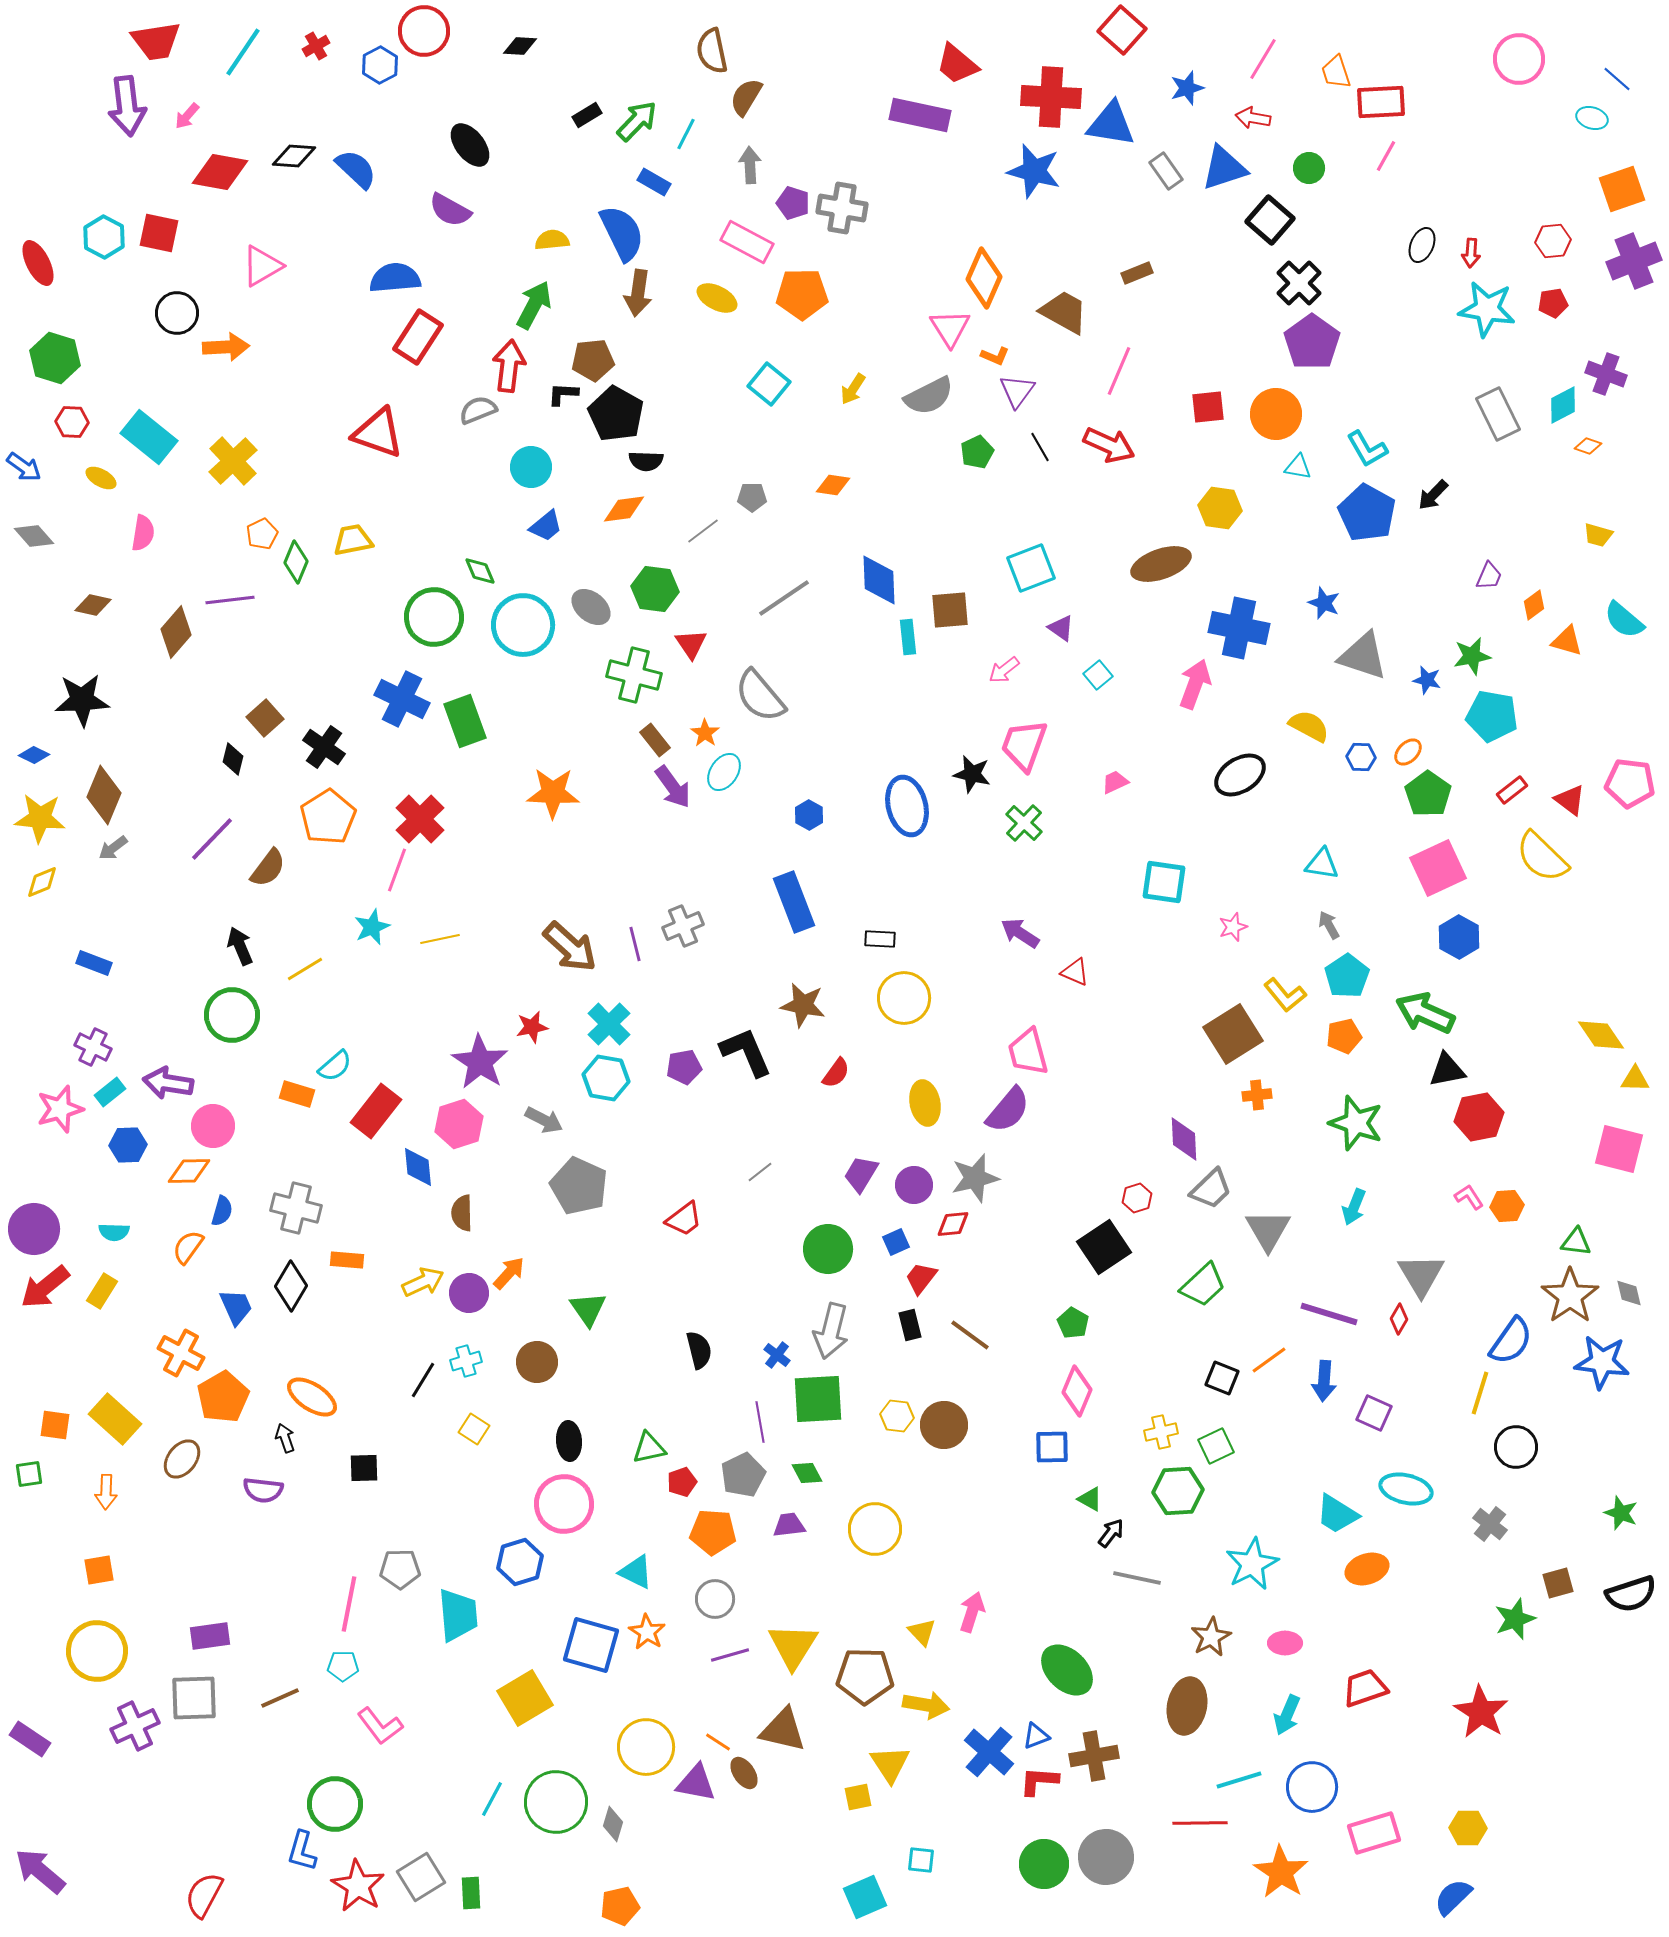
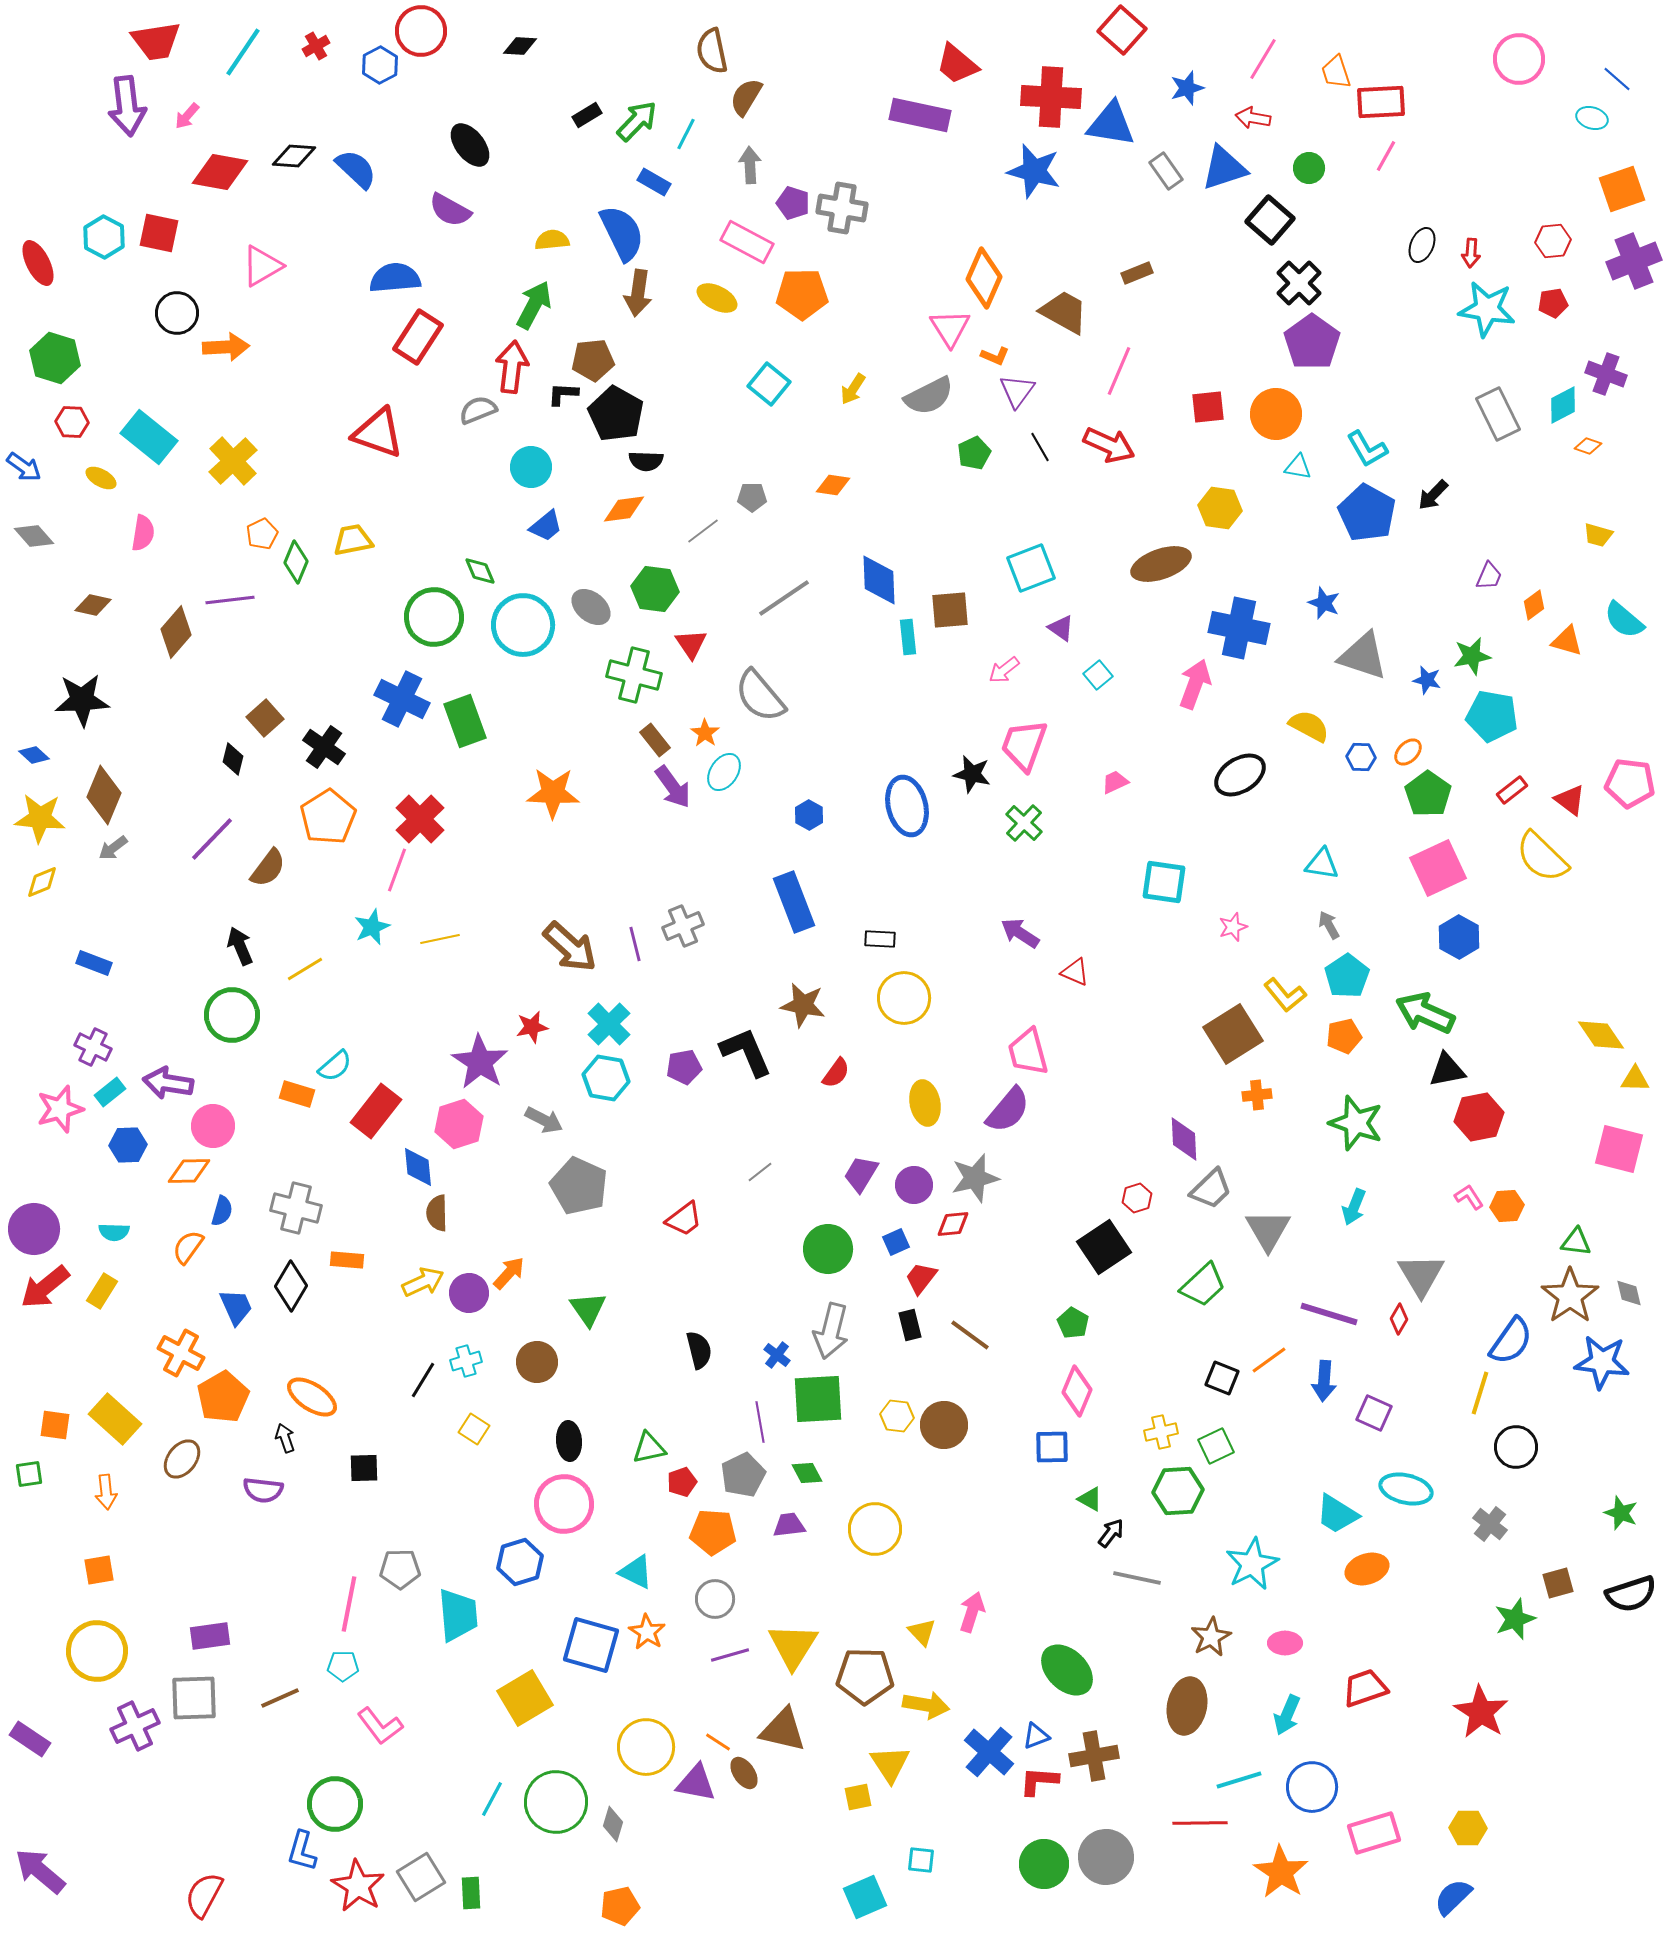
red circle at (424, 31): moved 3 px left
red arrow at (509, 366): moved 3 px right, 1 px down
green pentagon at (977, 452): moved 3 px left, 1 px down
blue diamond at (34, 755): rotated 16 degrees clockwise
brown semicircle at (462, 1213): moved 25 px left
orange arrow at (106, 1492): rotated 8 degrees counterclockwise
